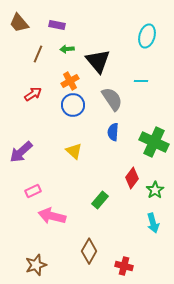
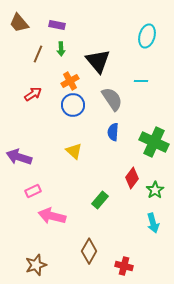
green arrow: moved 6 px left; rotated 88 degrees counterclockwise
purple arrow: moved 2 px left, 5 px down; rotated 60 degrees clockwise
